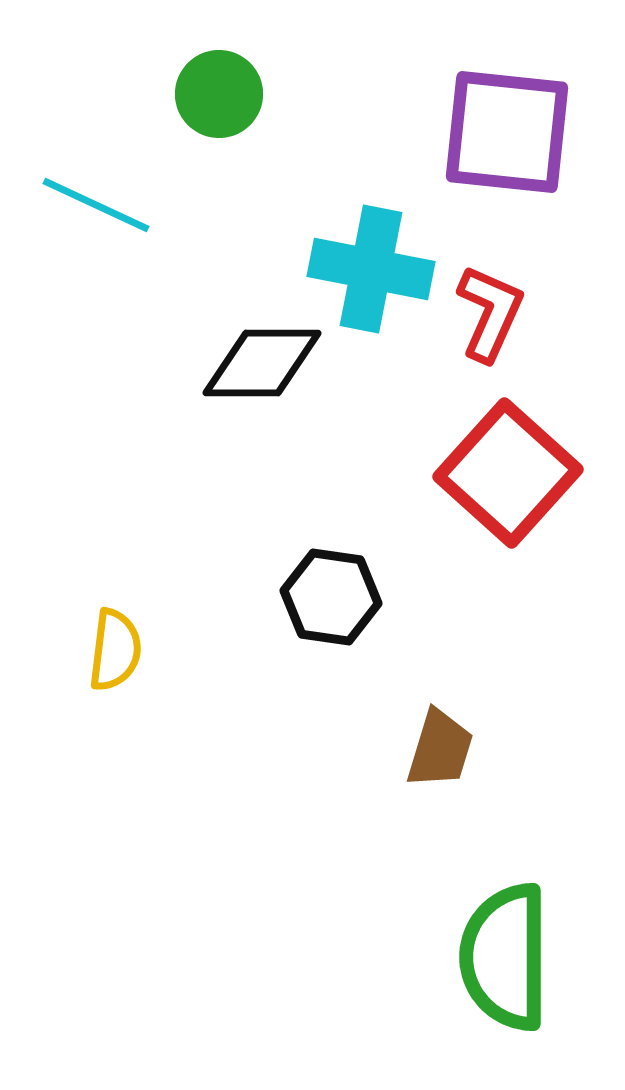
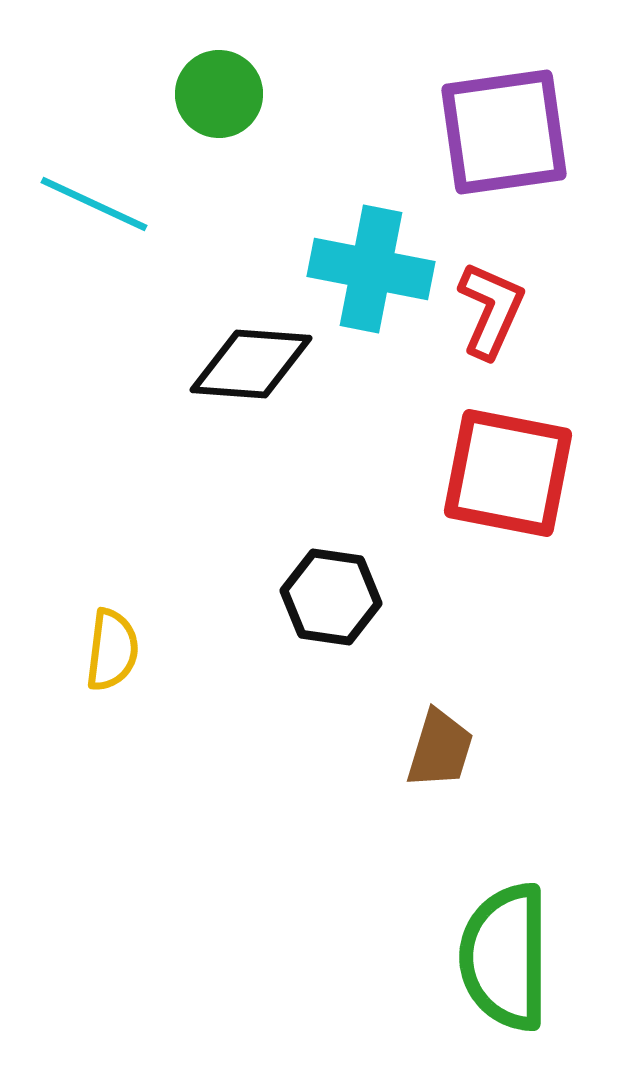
purple square: moved 3 px left; rotated 14 degrees counterclockwise
cyan line: moved 2 px left, 1 px up
red L-shape: moved 1 px right, 3 px up
black diamond: moved 11 px left, 1 px down; rotated 4 degrees clockwise
red square: rotated 31 degrees counterclockwise
yellow semicircle: moved 3 px left
